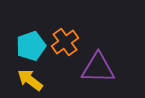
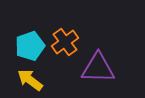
cyan pentagon: moved 1 px left
